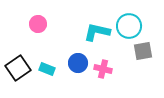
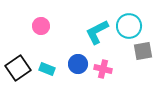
pink circle: moved 3 px right, 2 px down
cyan L-shape: rotated 40 degrees counterclockwise
blue circle: moved 1 px down
